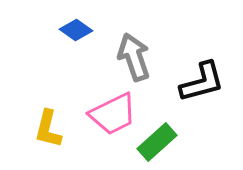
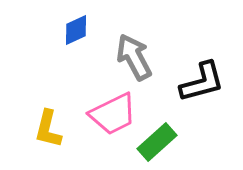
blue diamond: rotated 60 degrees counterclockwise
gray arrow: rotated 9 degrees counterclockwise
